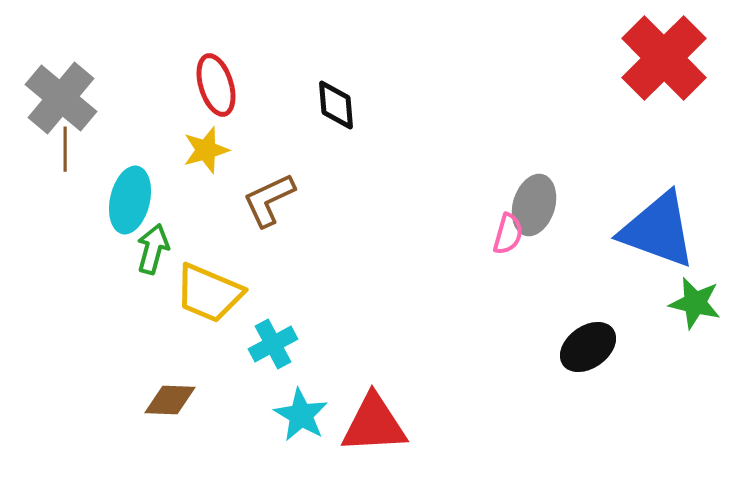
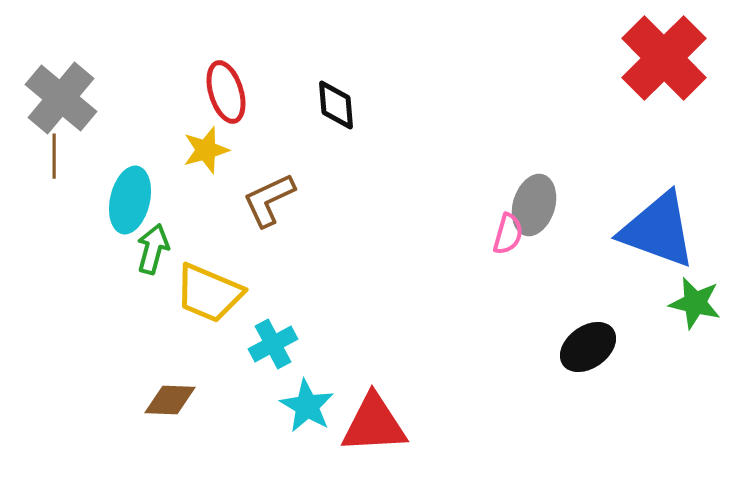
red ellipse: moved 10 px right, 7 px down
brown line: moved 11 px left, 7 px down
cyan star: moved 6 px right, 9 px up
